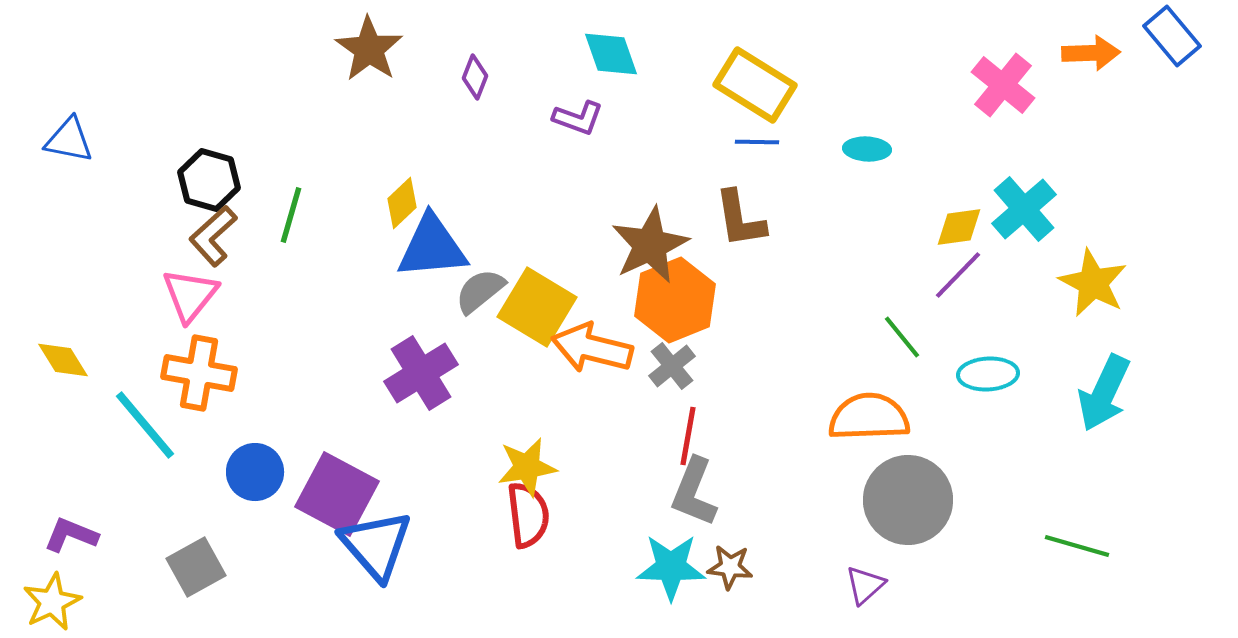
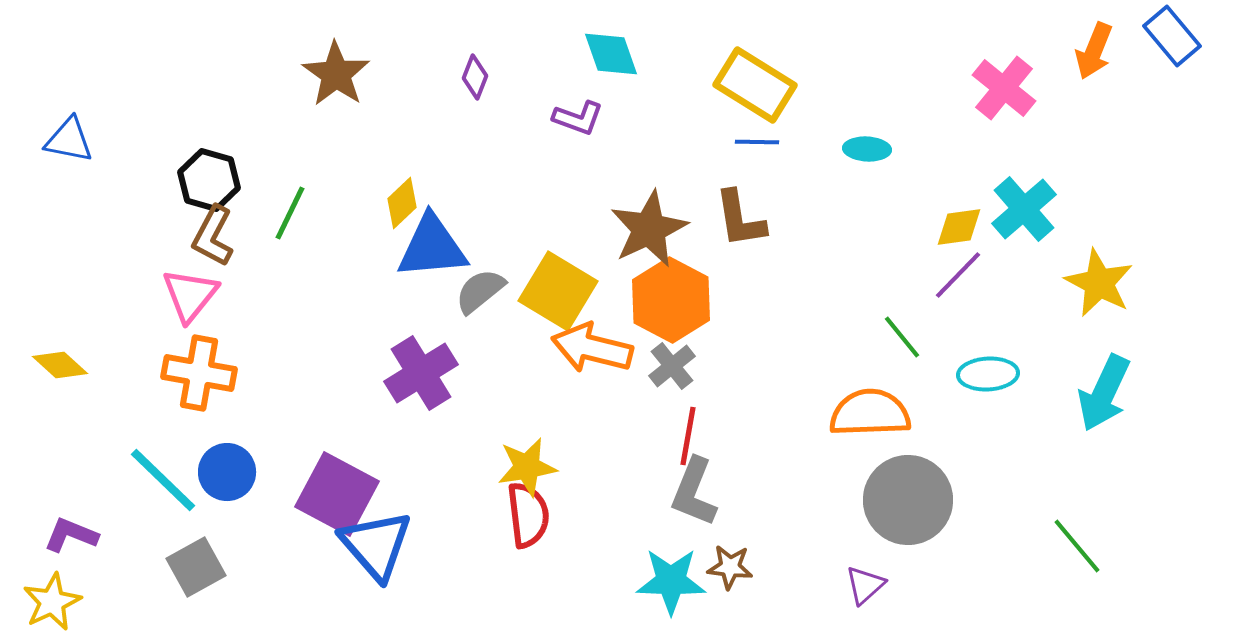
brown star at (369, 49): moved 33 px left, 25 px down
orange arrow at (1091, 53): moved 3 px right, 2 px up; rotated 114 degrees clockwise
pink cross at (1003, 85): moved 1 px right, 3 px down
green line at (291, 215): moved 1 px left, 2 px up; rotated 10 degrees clockwise
brown L-shape at (213, 236): rotated 20 degrees counterclockwise
brown star at (650, 245): moved 1 px left, 16 px up
yellow star at (1093, 283): moved 6 px right
orange hexagon at (675, 300): moved 4 px left; rotated 10 degrees counterclockwise
yellow square at (537, 307): moved 21 px right, 16 px up
yellow diamond at (63, 360): moved 3 px left, 5 px down; rotated 16 degrees counterclockwise
orange semicircle at (869, 417): moved 1 px right, 4 px up
cyan line at (145, 425): moved 18 px right, 55 px down; rotated 6 degrees counterclockwise
blue circle at (255, 472): moved 28 px left
green line at (1077, 546): rotated 34 degrees clockwise
cyan star at (671, 567): moved 14 px down
